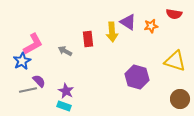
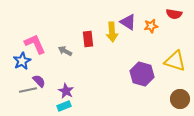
pink L-shape: moved 2 px right; rotated 85 degrees counterclockwise
purple hexagon: moved 5 px right, 3 px up
cyan rectangle: rotated 40 degrees counterclockwise
